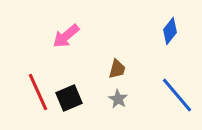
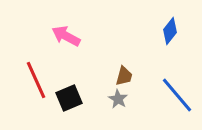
pink arrow: rotated 68 degrees clockwise
brown trapezoid: moved 7 px right, 7 px down
red line: moved 2 px left, 12 px up
